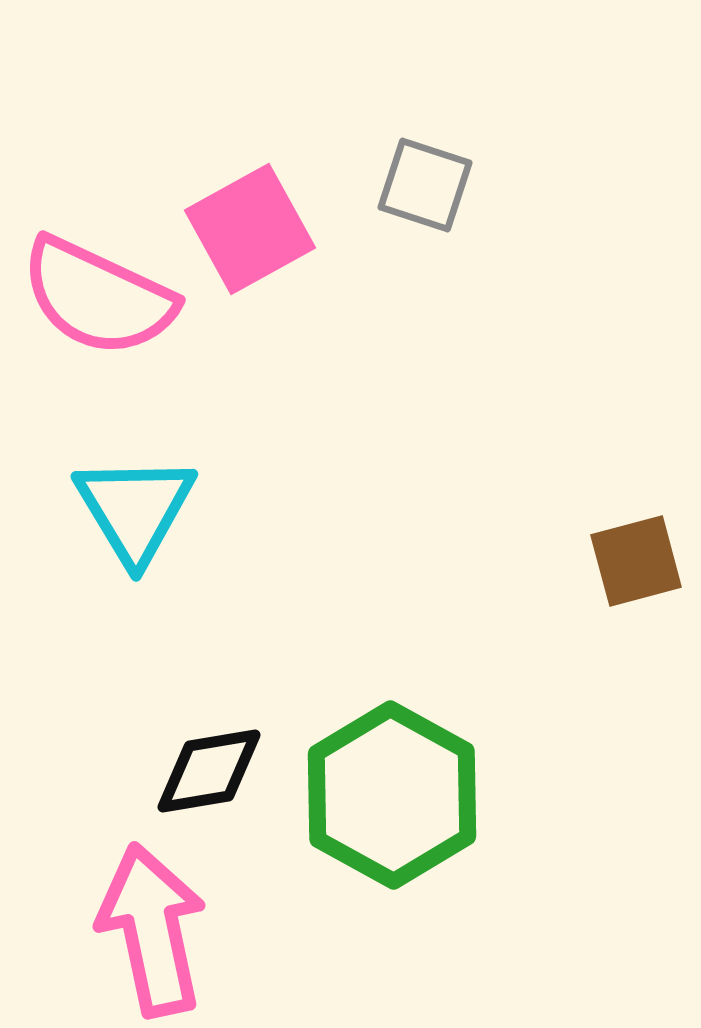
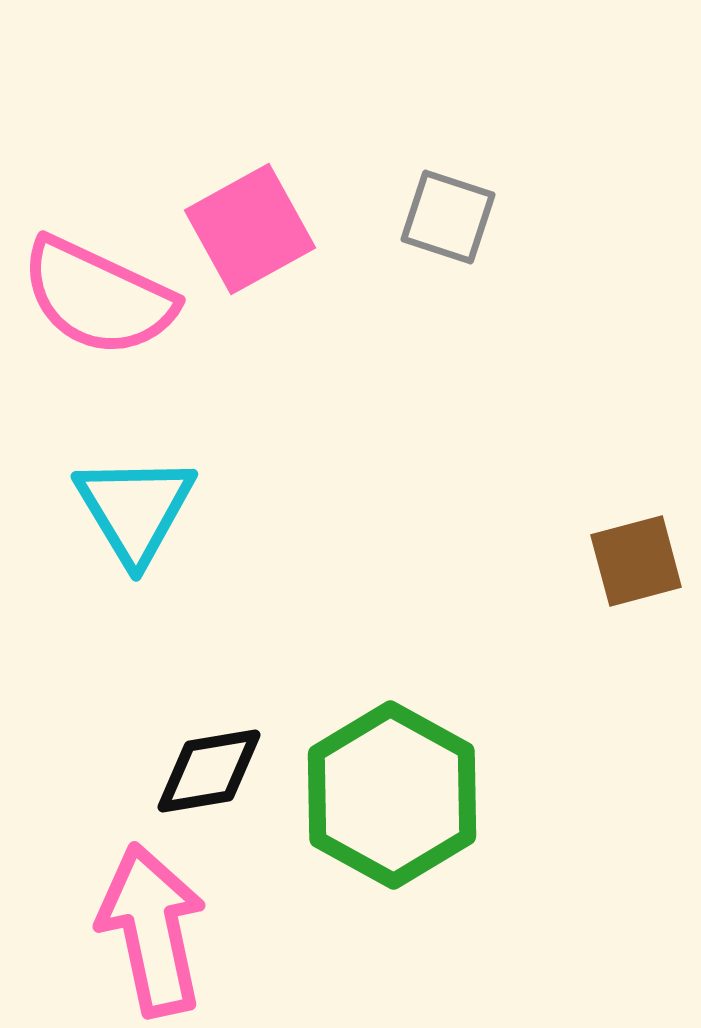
gray square: moved 23 px right, 32 px down
